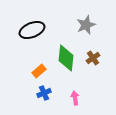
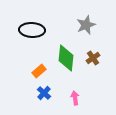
black ellipse: rotated 25 degrees clockwise
blue cross: rotated 24 degrees counterclockwise
